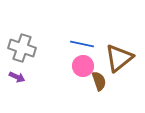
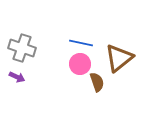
blue line: moved 1 px left, 1 px up
pink circle: moved 3 px left, 2 px up
brown semicircle: moved 2 px left, 1 px down
